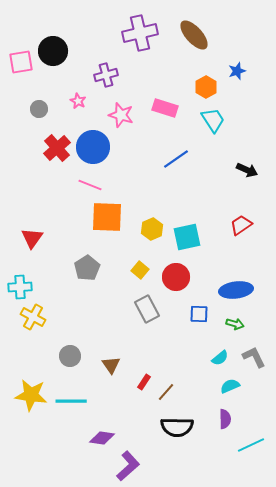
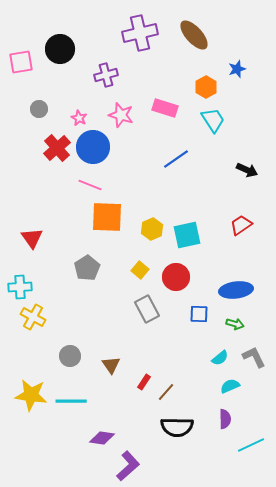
black circle at (53, 51): moved 7 px right, 2 px up
blue star at (237, 71): moved 2 px up
pink star at (78, 101): moved 1 px right, 17 px down
cyan square at (187, 237): moved 2 px up
red triangle at (32, 238): rotated 10 degrees counterclockwise
